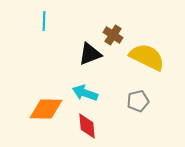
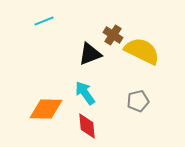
cyan line: rotated 66 degrees clockwise
yellow semicircle: moved 5 px left, 6 px up
cyan arrow: rotated 35 degrees clockwise
